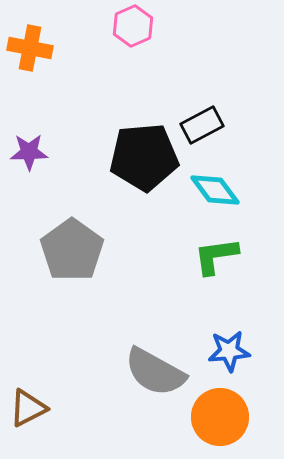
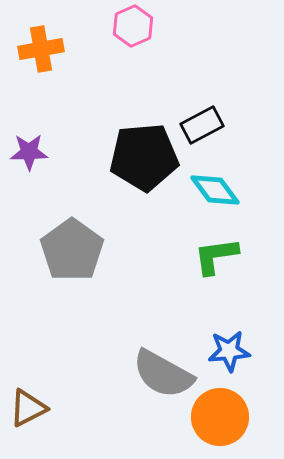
orange cross: moved 11 px right, 1 px down; rotated 21 degrees counterclockwise
gray semicircle: moved 8 px right, 2 px down
